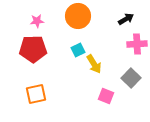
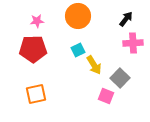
black arrow: rotated 21 degrees counterclockwise
pink cross: moved 4 px left, 1 px up
yellow arrow: moved 1 px down
gray square: moved 11 px left
